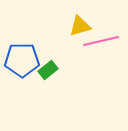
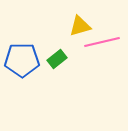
pink line: moved 1 px right, 1 px down
green rectangle: moved 9 px right, 11 px up
